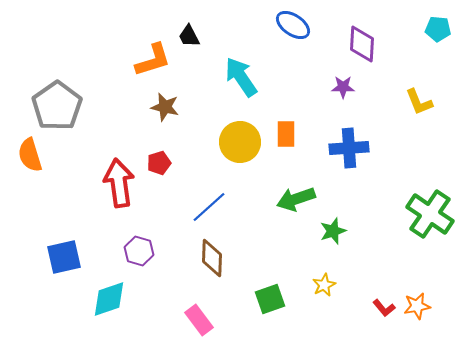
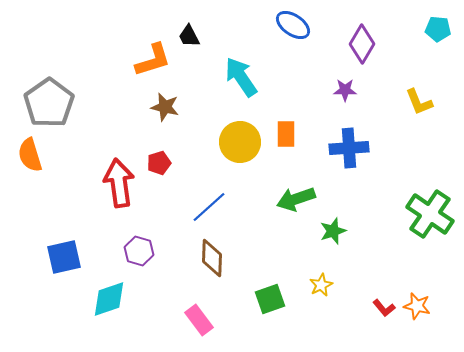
purple diamond: rotated 27 degrees clockwise
purple star: moved 2 px right, 3 px down
gray pentagon: moved 8 px left, 3 px up
yellow star: moved 3 px left
orange star: rotated 24 degrees clockwise
